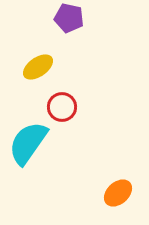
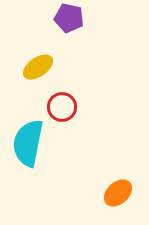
cyan semicircle: rotated 24 degrees counterclockwise
